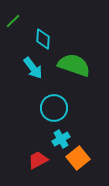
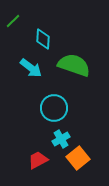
cyan arrow: moved 2 px left; rotated 15 degrees counterclockwise
